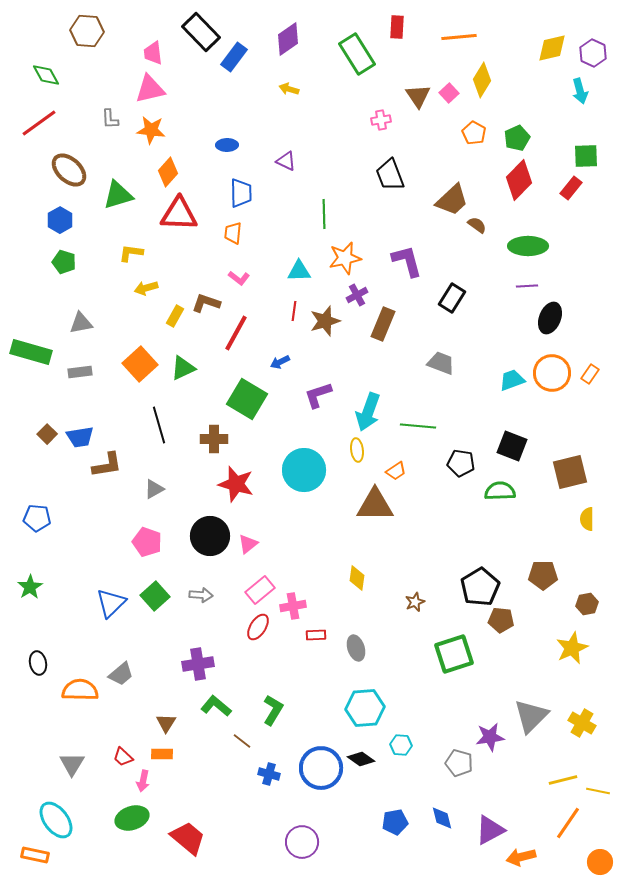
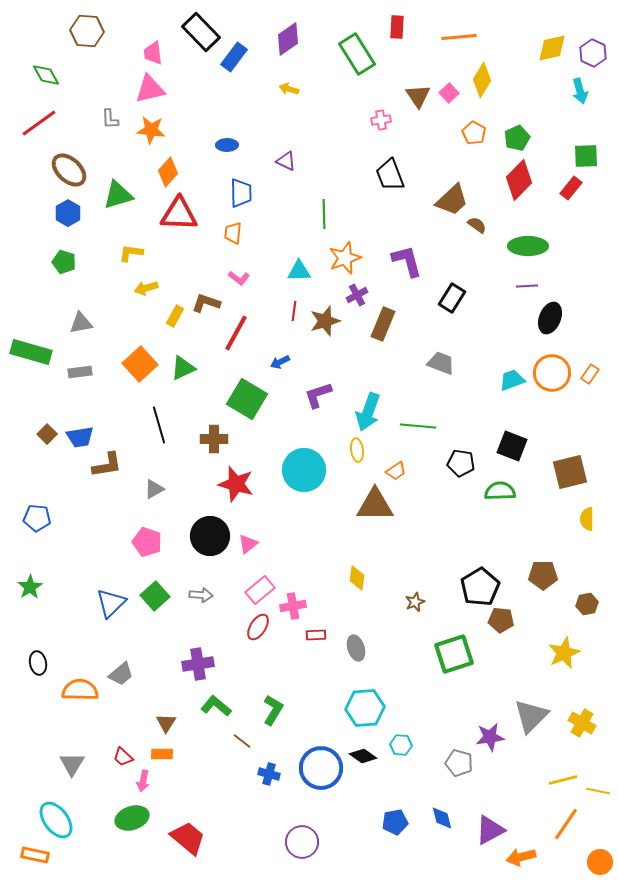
blue hexagon at (60, 220): moved 8 px right, 7 px up
orange star at (345, 258): rotated 8 degrees counterclockwise
yellow star at (572, 648): moved 8 px left, 5 px down
black diamond at (361, 759): moved 2 px right, 3 px up
orange line at (568, 823): moved 2 px left, 1 px down
